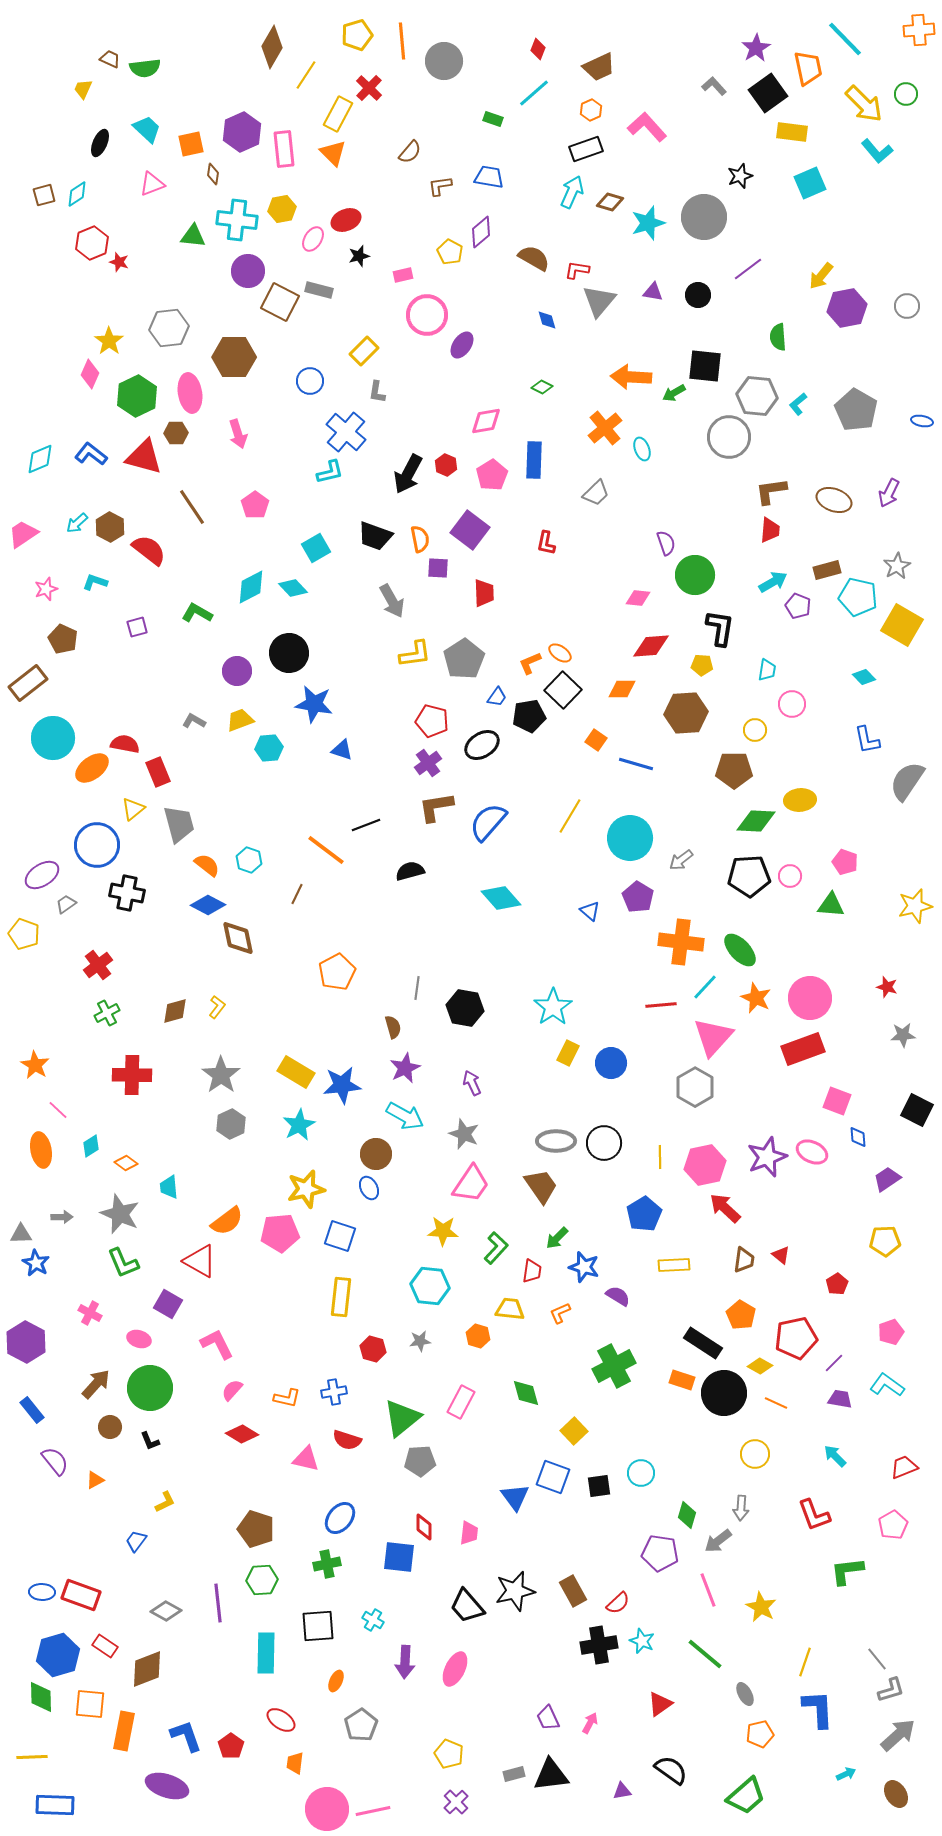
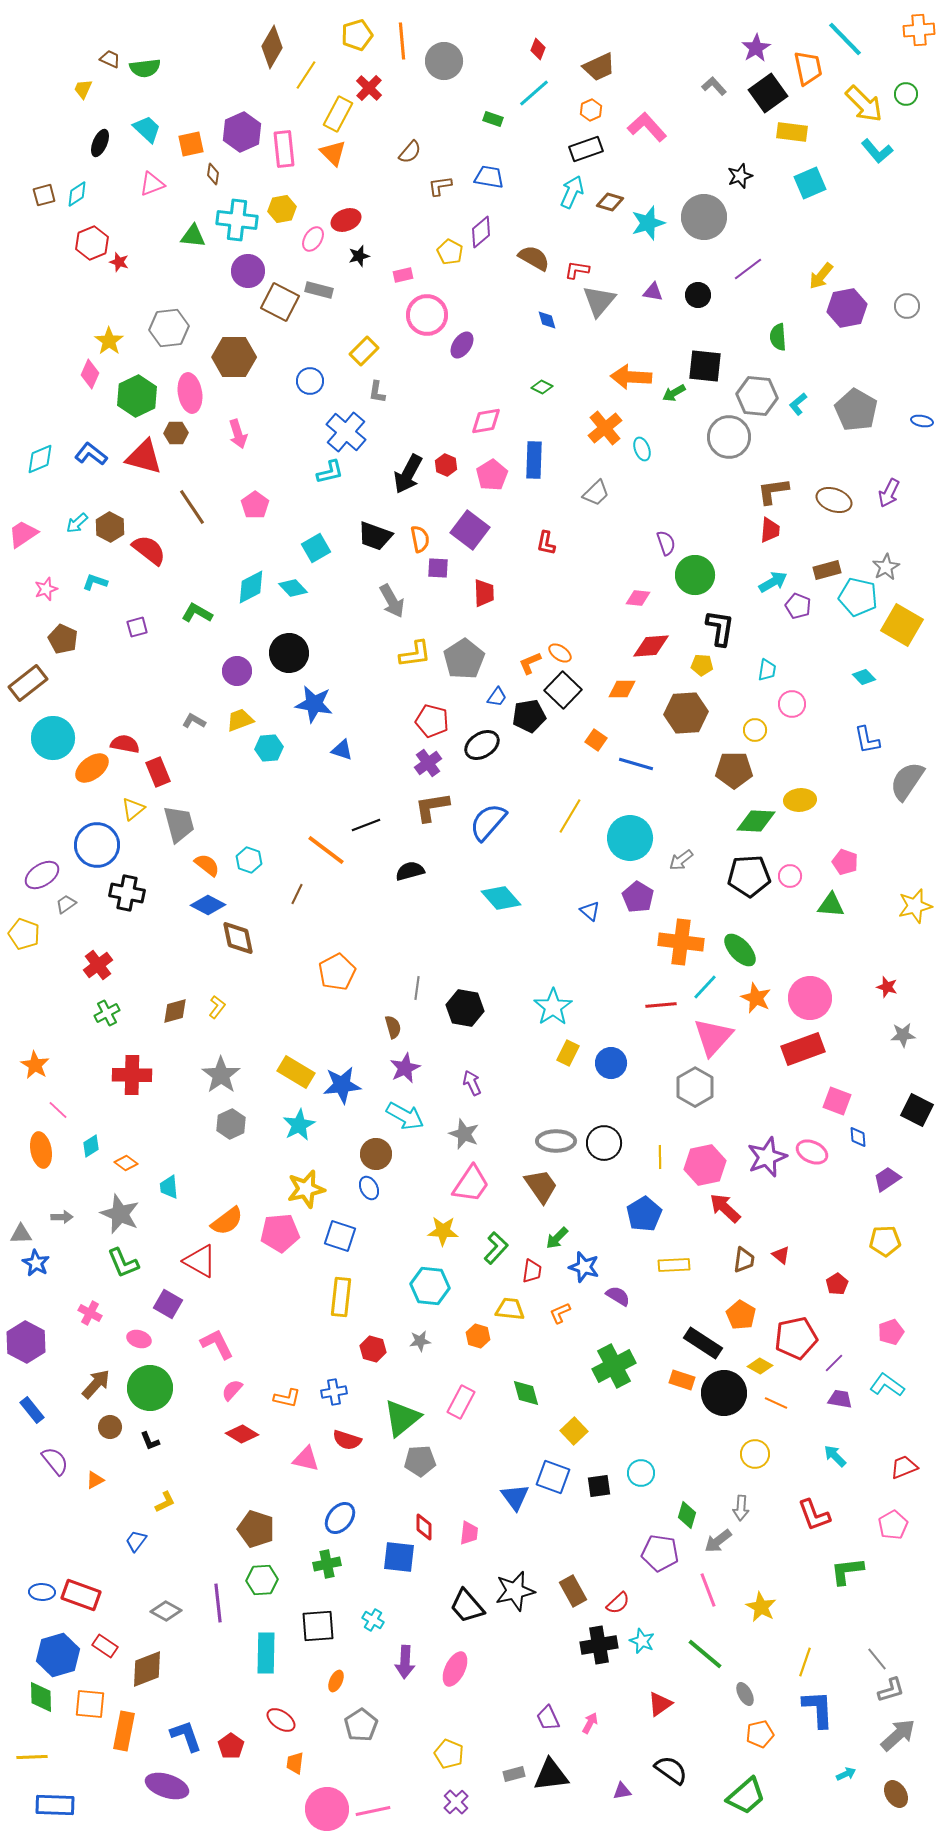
brown L-shape at (771, 491): moved 2 px right
gray star at (897, 566): moved 11 px left, 1 px down
brown L-shape at (436, 807): moved 4 px left
